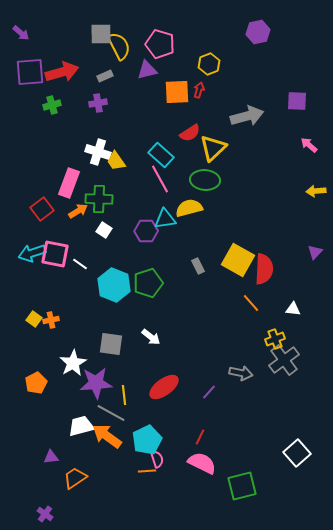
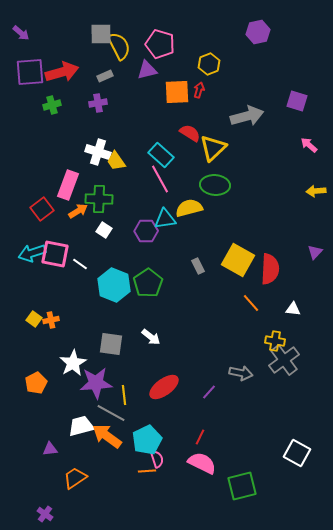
purple square at (297, 101): rotated 15 degrees clockwise
red semicircle at (190, 133): rotated 115 degrees counterclockwise
green ellipse at (205, 180): moved 10 px right, 5 px down
pink rectangle at (69, 183): moved 1 px left, 2 px down
red semicircle at (264, 269): moved 6 px right
green pentagon at (148, 283): rotated 16 degrees counterclockwise
yellow cross at (275, 339): moved 2 px down; rotated 30 degrees clockwise
white square at (297, 453): rotated 20 degrees counterclockwise
purple triangle at (51, 457): moved 1 px left, 8 px up
